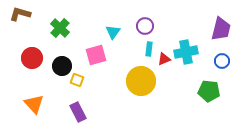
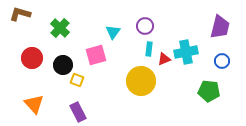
purple trapezoid: moved 1 px left, 2 px up
black circle: moved 1 px right, 1 px up
